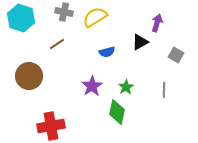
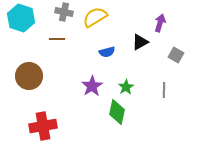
purple arrow: moved 3 px right
brown line: moved 5 px up; rotated 35 degrees clockwise
red cross: moved 8 px left
